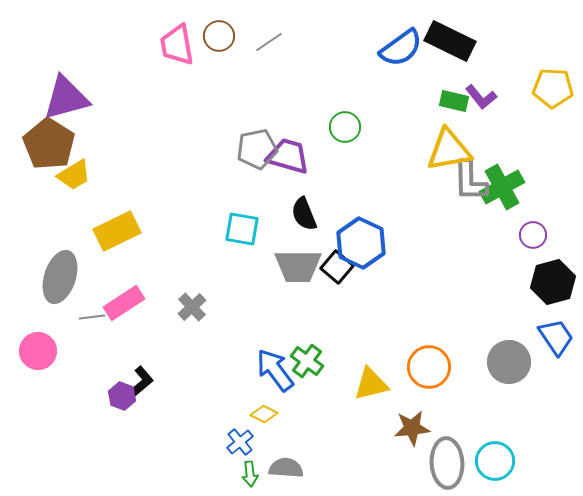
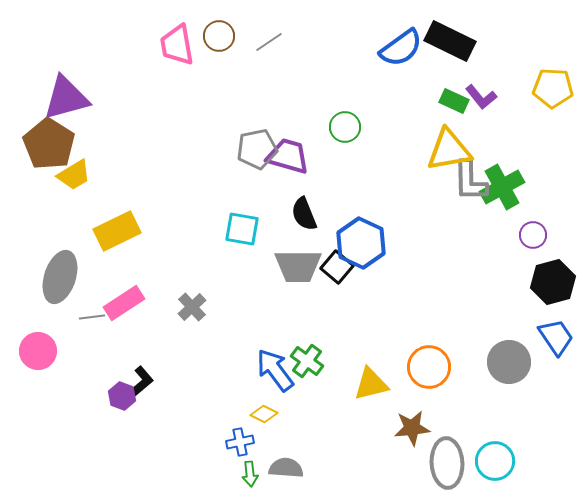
green rectangle at (454, 101): rotated 12 degrees clockwise
blue cross at (240, 442): rotated 28 degrees clockwise
